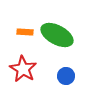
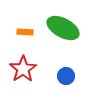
green ellipse: moved 6 px right, 7 px up
red star: rotated 8 degrees clockwise
